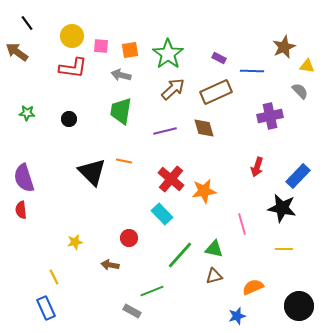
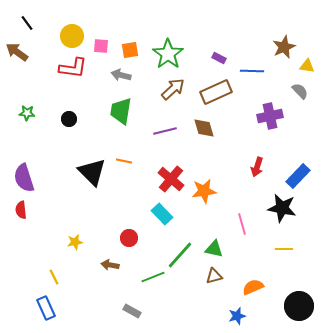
green line at (152, 291): moved 1 px right, 14 px up
